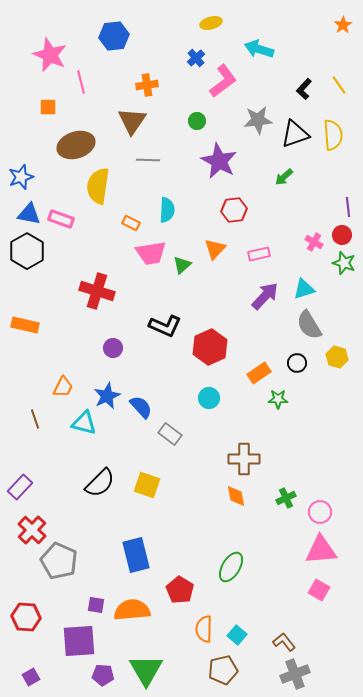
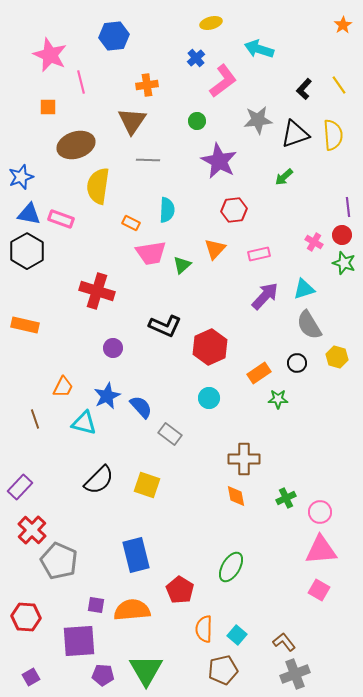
black semicircle at (100, 483): moved 1 px left, 3 px up
